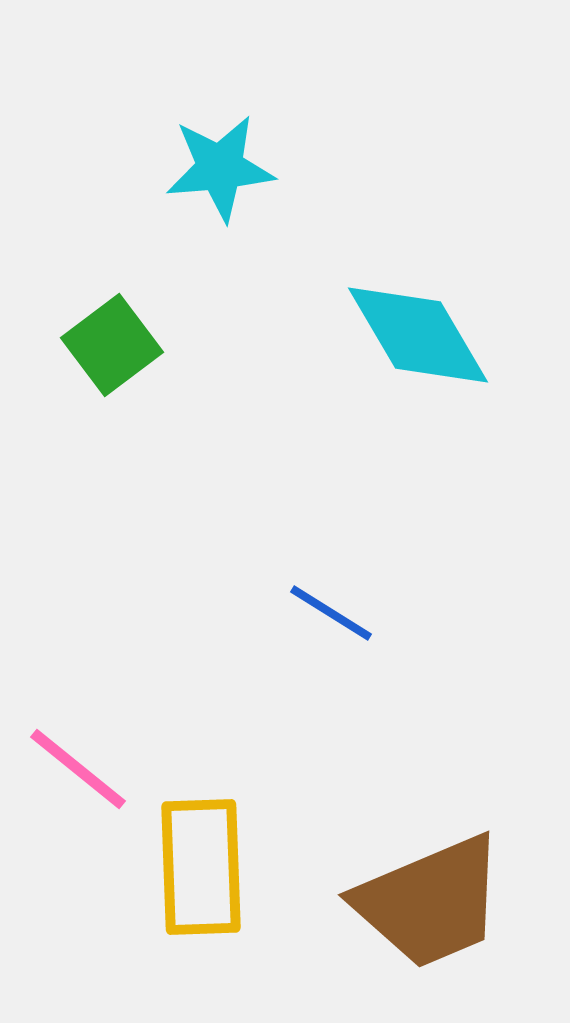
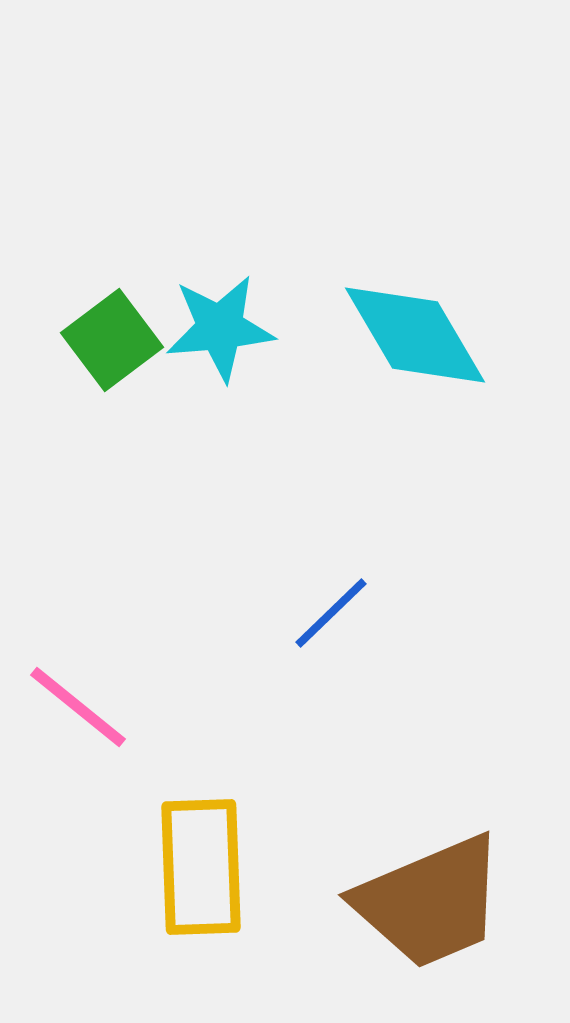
cyan star: moved 160 px down
cyan diamond: moved 3 px left
green square: moved 5 px up
blue line: rotated 76 degrees counterclockwise
pink line: moved 62 px up
